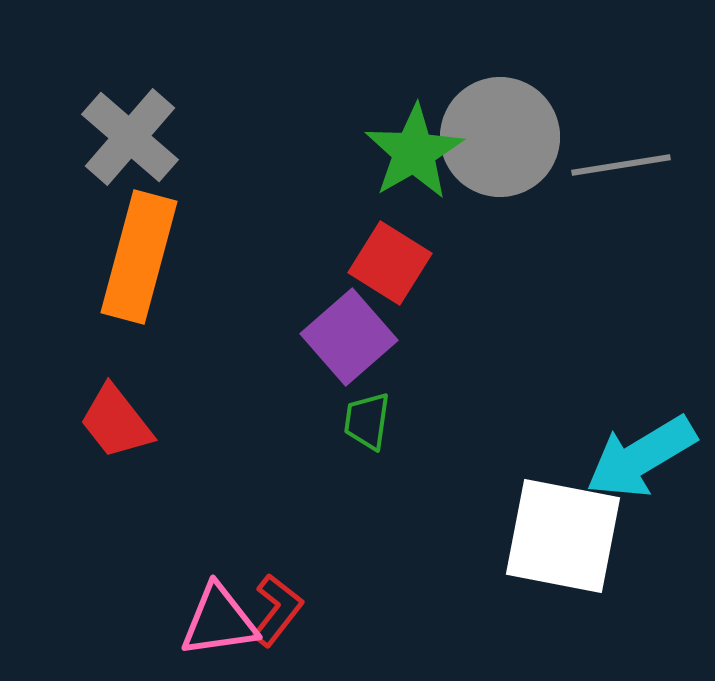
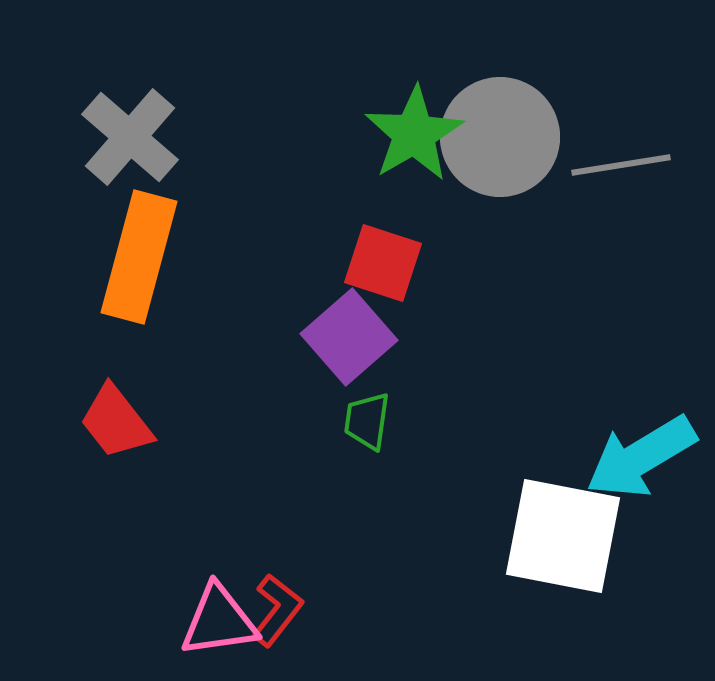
green star: moved 18 px up
red square: moved 7 px left; rotated 14 degrees counterclockwise
